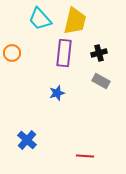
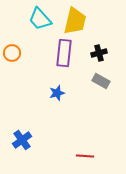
blue cross: moved 5 px left; rotated 12 degrees clockwise
